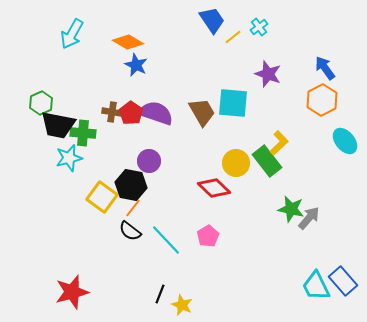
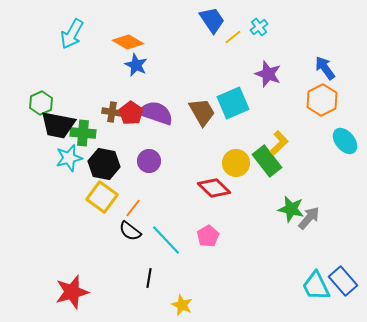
cyan square: rotated 28 degrees counterclockwise
black hexagon: moved 27 px left, 21 px up
black line: moved 11 px left, 16 px up; rotated 12 degrees counterclockwise
